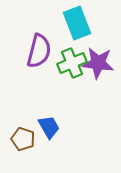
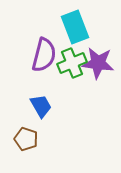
cyan rectangle: moved 2 px left, 4 px down
purple semicircle: moved 5 px right, 4 px down
blue trapezoid: moved 8 px left, 21 px up
brown pentagon: moved 3 px right
